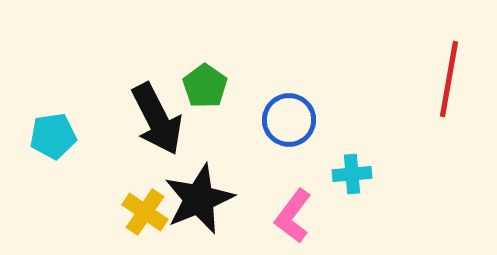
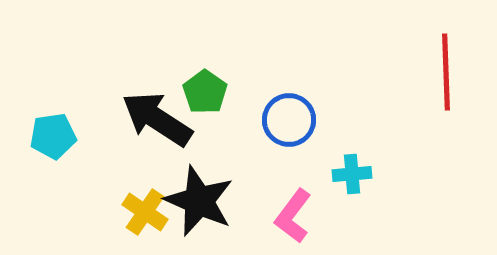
red line: moved 3 px left, 7 px up; rotated 12 degrees counterclockwise
green pentagon: moved 6 px down
black arrow: rotated 150 degrees clockwise
black star: moved 2 px down; rotated 26 degrees counterclockwise
